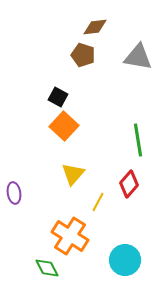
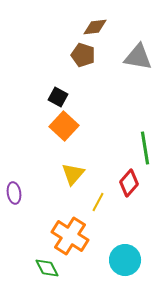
green line: moved 7 px right, 8 px down
red diamond: moved 1 px up
